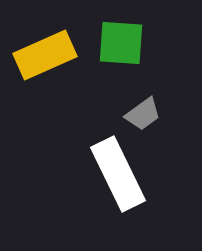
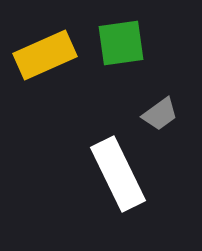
green square: rotated 12 degrees counterclockwise
gray trapezoid: moved 17 px right
